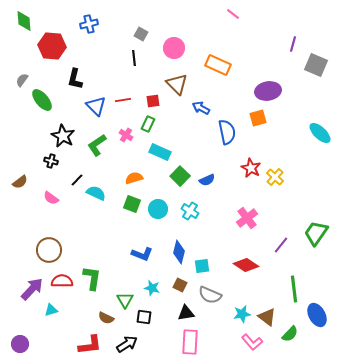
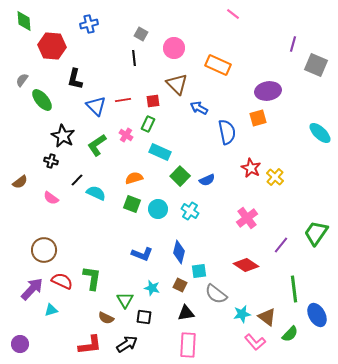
blue arrow at (201, 108): moved 2 px left
brown circle at (49, 250): moved 5 px left
cyan square at (202, 266): moved 3 px left, 5 px down
red semicircle at (62, 281): rotated 25 degrees clockwise
gray semicircle at (210, 295): moved 6 px right, 1 px up; rotated 15 degrees clockwise
pink rectangle at (190, 342): moved 2 px left, 3 px down
pink L-shape at (252, 342): moved 3 px right
